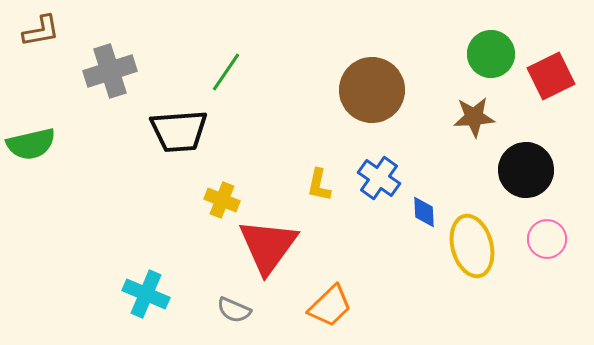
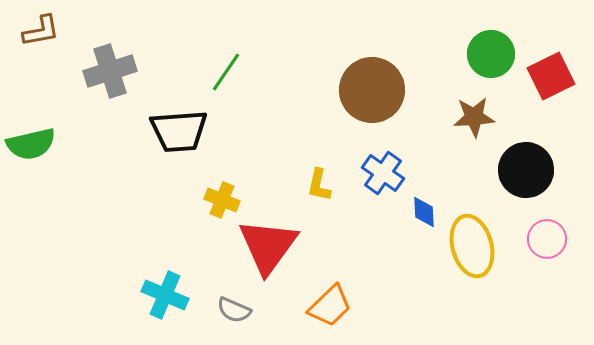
blue cross: moved 4 px right, 5 px up
cyan cross: moved 19 px right, 1 px down
